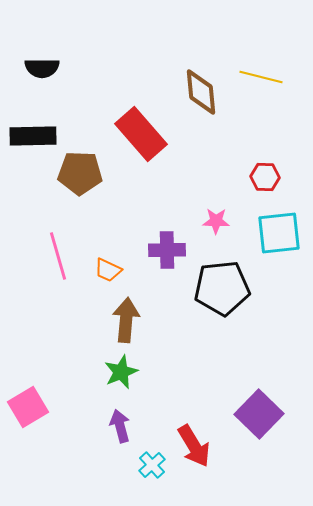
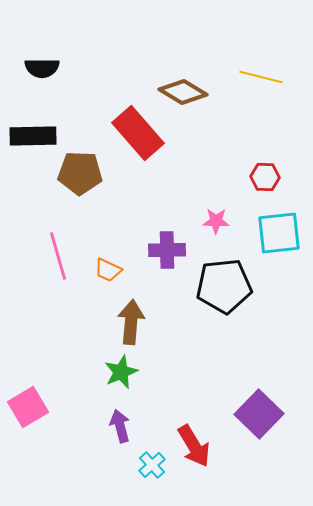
brown diamond: moved 18 px left; rotated 54 degrees counterclockwise
red rectangle: moved 3 px left, 1 px up
black pentagon: moved 2 px right, 2 px up
brown arrow: moved 5 px right, 2 px down
